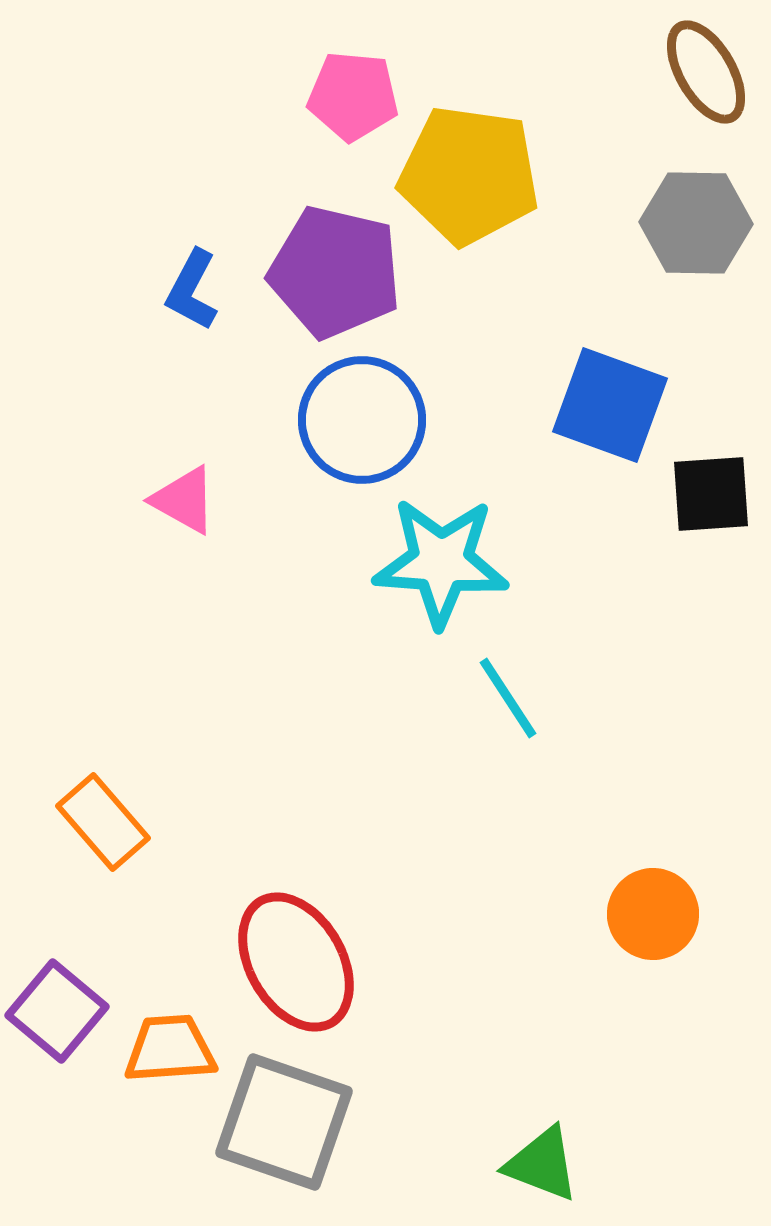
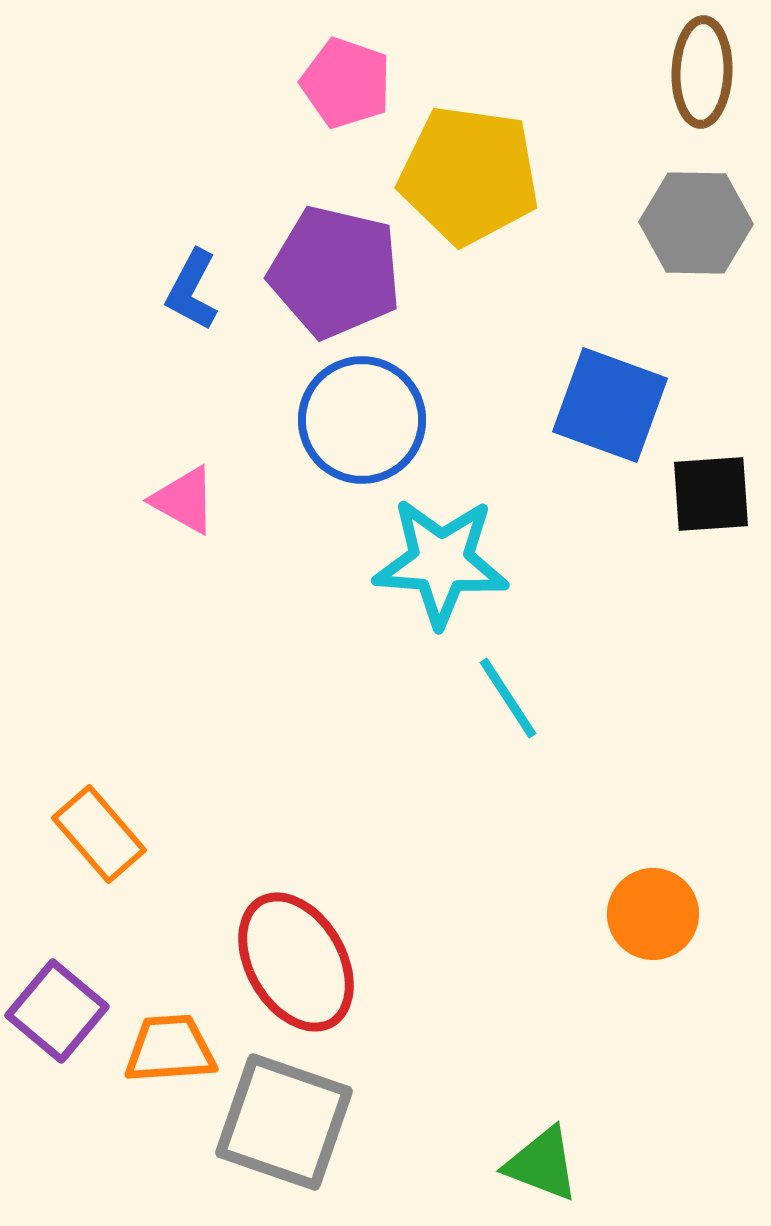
brown ellipse: moved 4 px left; rotated 32 degrees clockwise
pink pentagon: moved 7 px left, 13 px up; rotated 14 degrees clockwise
orange rectangle: moved 4 px left, 12 px down
